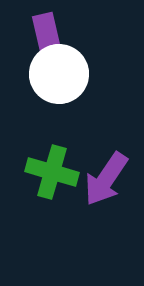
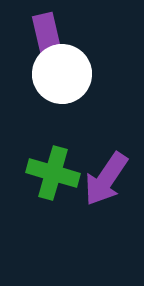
white circle: moved 3 px right
green cross: moved 1 px right, 1 px down
